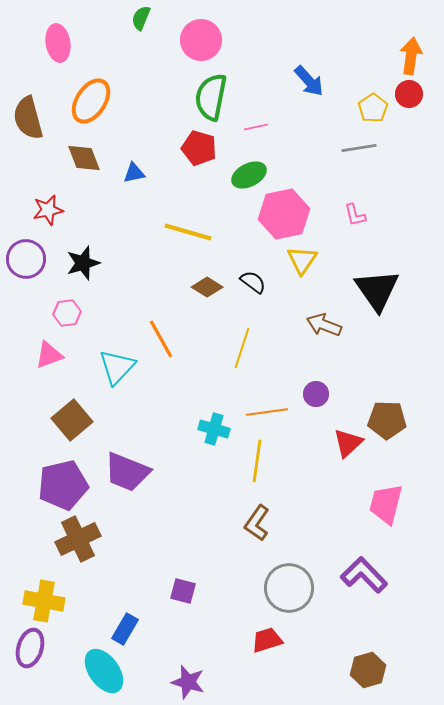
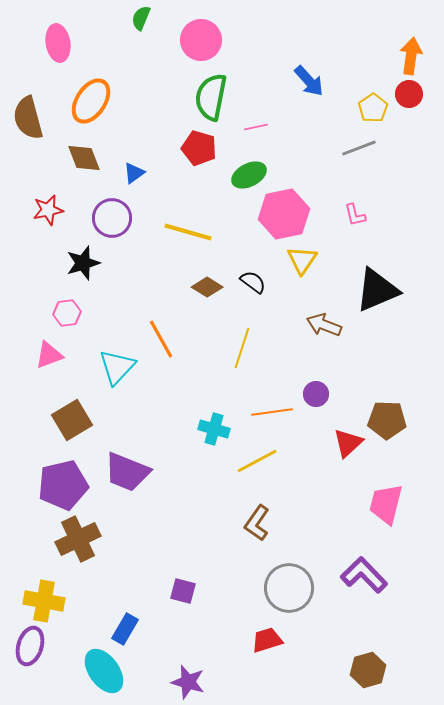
gray line at (359, 148): rotated 12 degrees counterclockwise
blue triangle at (134, 173): rotated 25 degrees counterclockwise
purple circle at (26, 259): moved 86 px right, 41 px up
black triangle at (377, 290): rotated 42 degrees clockwise
orange line at (267, 412): moved 5 px right
brown square at (72, 420): rotated 9 degrees clockwise
yellow line at (257, 461): rotated 54 degrees clockwise
purple ellipse at (30, 648): moved 2 px up
